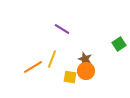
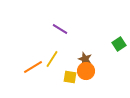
purple line: moved 2 px left
yellow line: rotated 12 degrees clockwise
